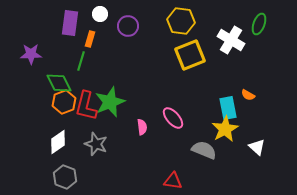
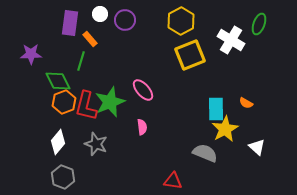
yellow hexagon: rotated 24 degrees clockwise
purple circle: moved 3 px left, 6 px up
orange rectangle: rotated 56 degrees counterclockwise
green diamond: moved 1 px left, 2 px up
orange semicircle: moved 2 px left, 8 px down
cyan rectangle: moved 12 px left, 1 px down; rotated 10 degrees clockwise
pink ellipse: moved 30 px left, 28 px up
white diamond: rotated 15 degrees counterclockwise
gray semicircle: moved 1 px right, 3 px down
gray hexagon: moved 2 px left
